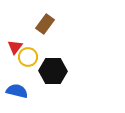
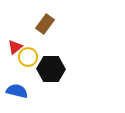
red triangle: rotated 14 degrees clockwise
black hexagon: moved 2 px left, 2 px up
